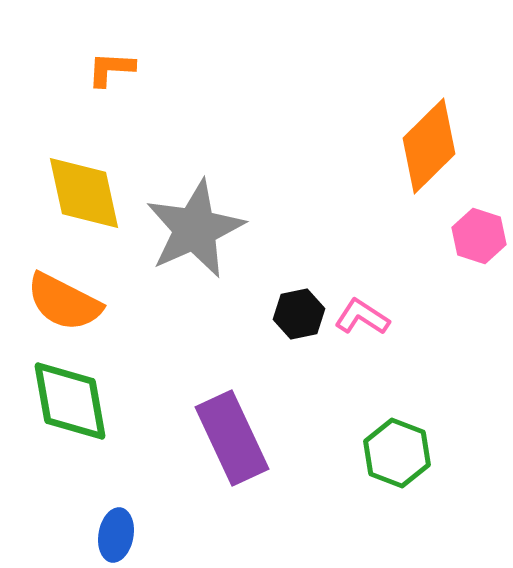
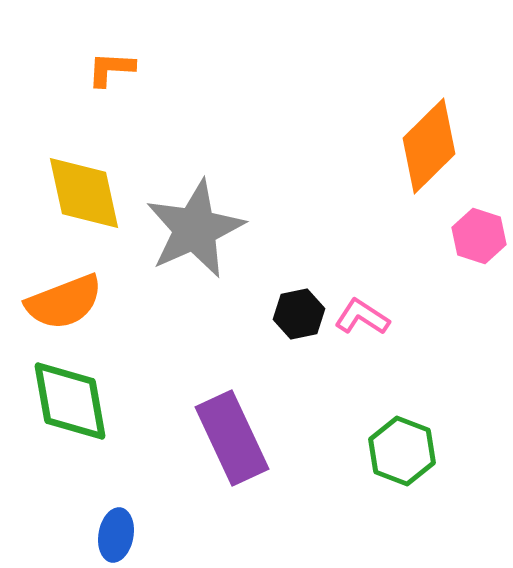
orange semicircle: rotated 48 degrees counterclockwise
green hexagon: moved 5 px right, 2 px up
